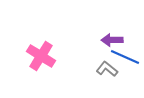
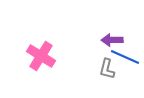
gray L-shape: rotated 115 degrees counterclockwise
